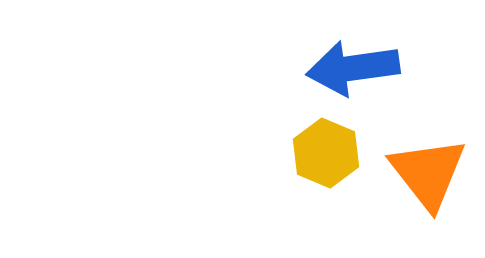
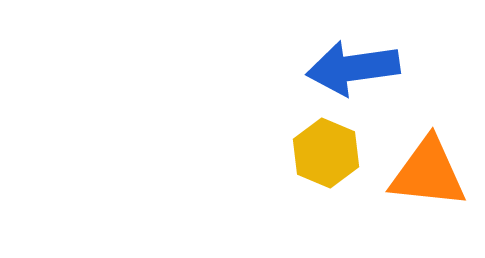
orange triangle: rotated 46 degrees counterclockwise
